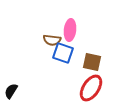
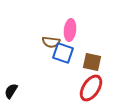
brown semicircle: moved 1 px left, 2 px down
